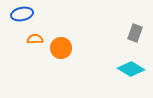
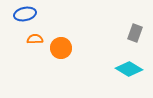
blue ellipse: moved 3 px right
cyan diamond: moved 2 px left
